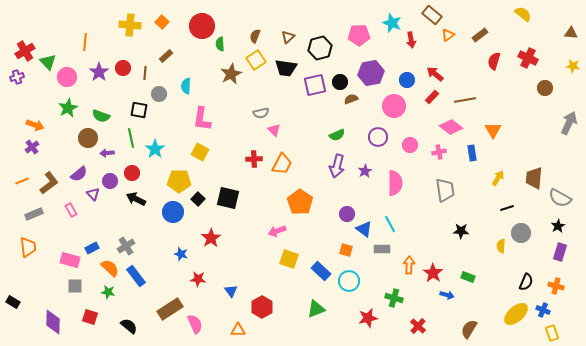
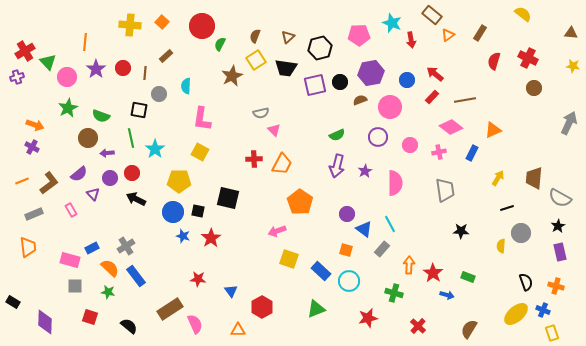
brown rectangle at (480, 35): moved 2 px up; rotated 21 degrees counterclockwise
green semicircle at (220, 44): rotated 32 degrees clockwise
purple star at (99, 72): moved 3 px left, 3 px up
brown star at (231, 74): moved 1 px right, 2 px down
brown circle at (545, 88): moved 11 px left
brown semicircle at (351, 99): moved 9 px right, 1 px down
pink circle at (394, 106): moved 4 px left, 1 px down
orange triangle at (493, 130): rotated 36 degrees clockwise
purple cross at (32, 147): rotated 24 degrees counterclockwise
blue rectangle at (472, 153): rotated 35 degrees clockwise
purple circle at (110, 181): moved 3 px up
black square at (198, 199): moved 12 px down; rotated 32 degrees counterclockwise
gray rectangle at (382, 249): rotated 49 degrees counterclockwise
purple rectangle at (560, 252): rotated 30 degrees counterclockwise
blue star at (181, 254): moved 2 px right, 18 px up
black semicircle at (526, 282): rotated 42 degrees counterclockwise
green cross at (394, 298): moved 5 px up
purple diamond at (53, 322): moved 8 px left
